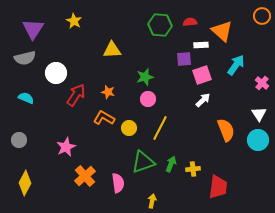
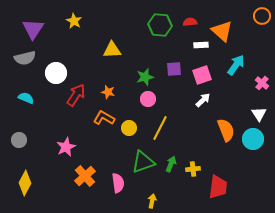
purple square: moved 10 px left, 10 px down
cyan circle: moved 5 px left, 1 px up
